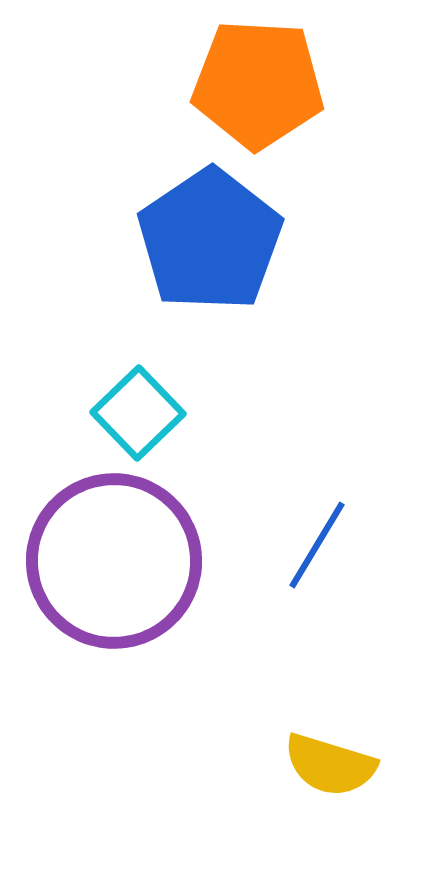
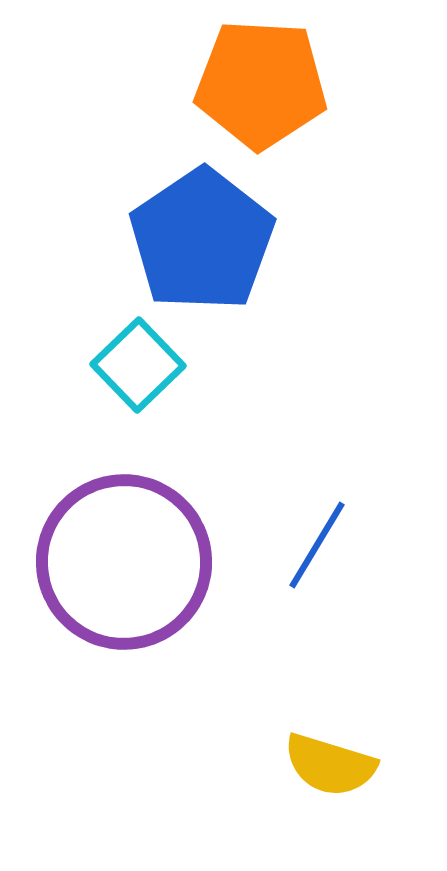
orange pentagon: moved 3 px right
blue pentagon: moved 8 px left
cyan square: moved 48 px up
purple circle: moved 10 px right, 1 px down
